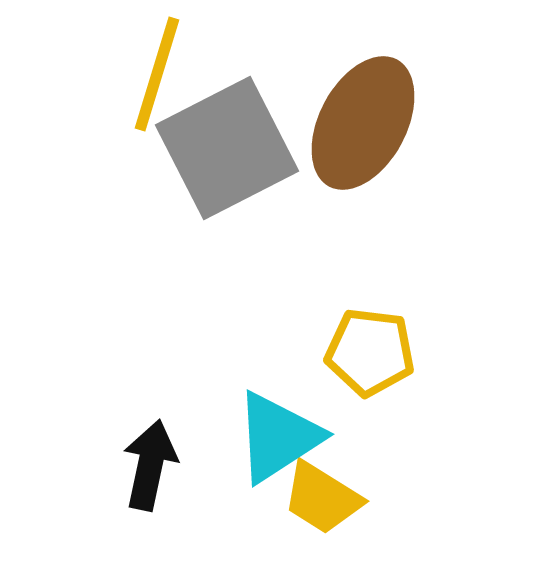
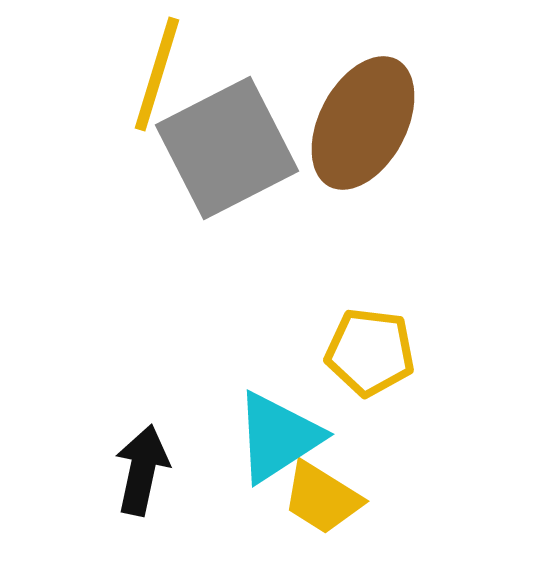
black arrow: moved 8 px left, 5 px down
